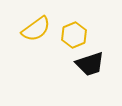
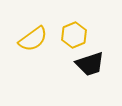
yellow semicircle: moved 3 px left, 10 px down
